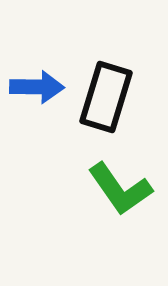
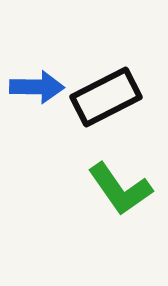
black rectangle: rotated 46 degrees clockwise
